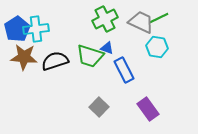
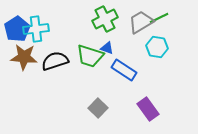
gray trapezoid: rotated 56 degrees counterclockwise
blue rectangle: rotated 30 degrees counterclockwise
gray square: moved 1 px left, 1 px down
